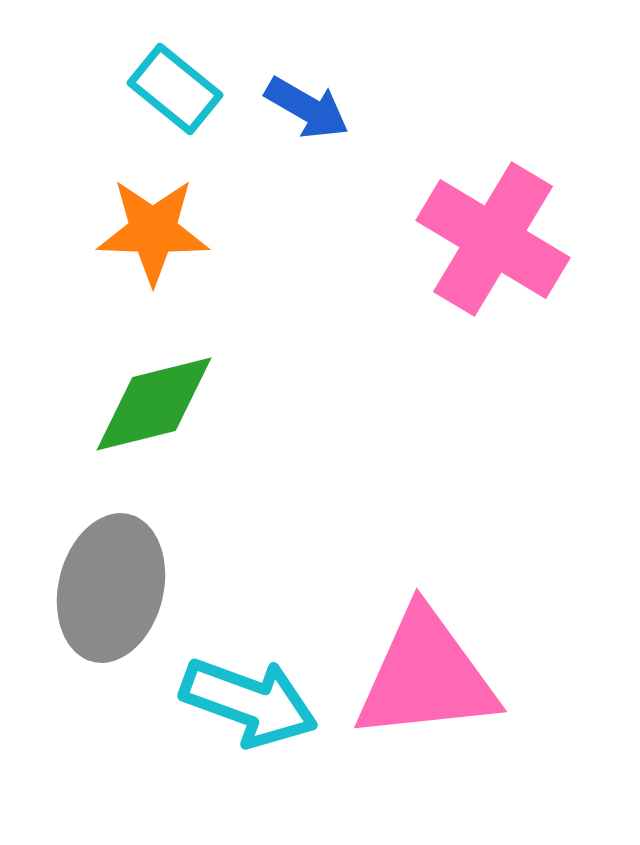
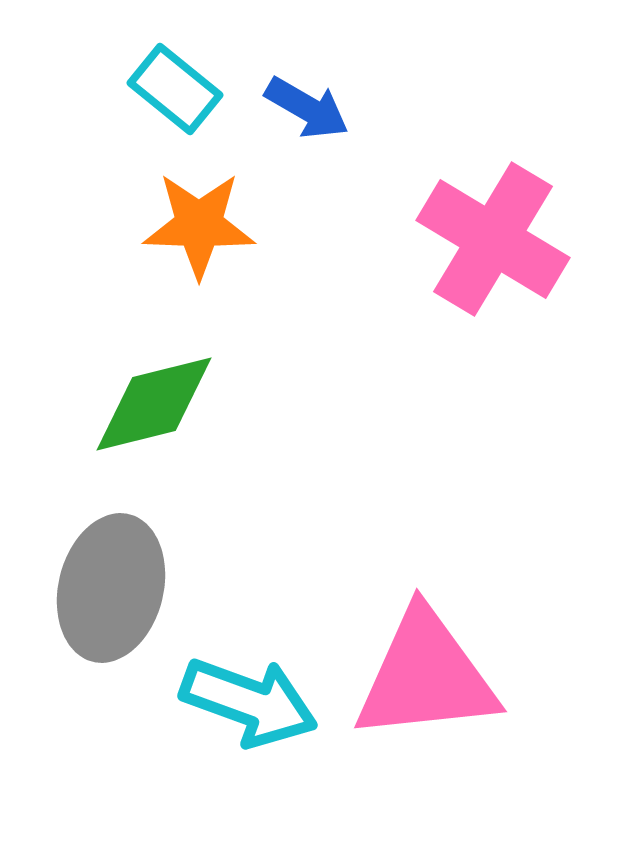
orange star: moved 46 px right, 6 px up
